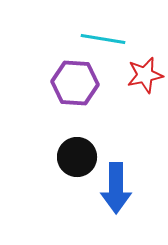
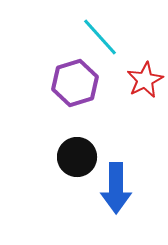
cyan line: moved 3 px left, 2 px up; rotated 39 degrees clockwise
red star: moved 5 px down; rotated 15 degrees counterclockwise
purple hexagon: rotated 21 degrees counterclockwise
